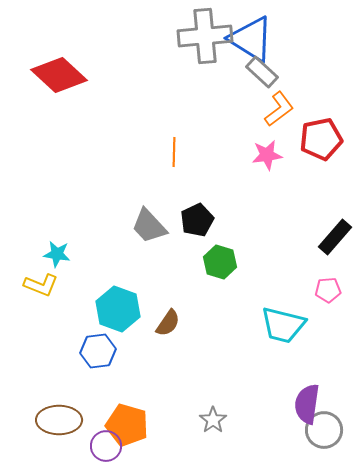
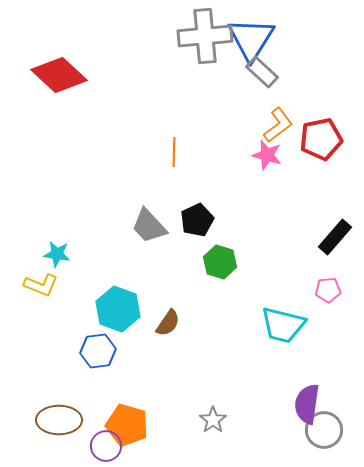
blue triangle: rotated 30 degrees clockwise
orange L-shape: moved 1 px left, 16 px down
pink star: rotated 24 degrees clockwise
